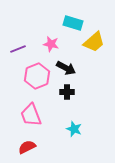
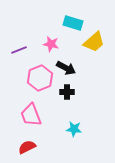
purple line: moved 1 px right, 1 px down
pink hexagon: moved 3 px right, 2 px down
cyan star: rotated 14 degrees counterclockwise
